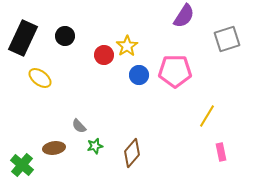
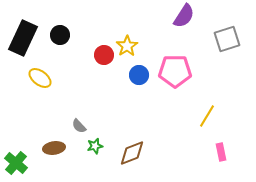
black circle: moved 5 px left, 1 px up
brown diamond: rotated 28 degrees clockwise
green cross: moved 6 px left, 2 px up
